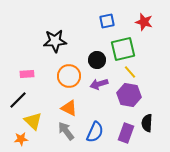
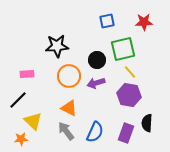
red star: rotated 18 degrees counterclockwise
black star: moved 2 px right, 5 px down
purple arrow: moved 3 px left, 1 px up
